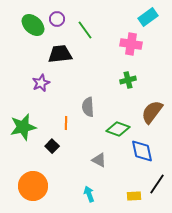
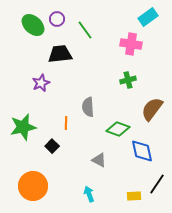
brown semicircle: moved 3 px up
